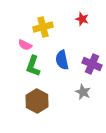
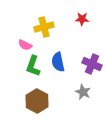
red star: rotated 16 degrees counterclockwise
yellow cross: moved 1 px right
blue semicircle: moved 4 px left, 2 px down
